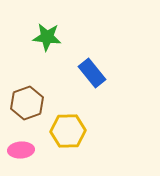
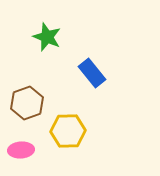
green star: rotated 16 degrees clockwise
